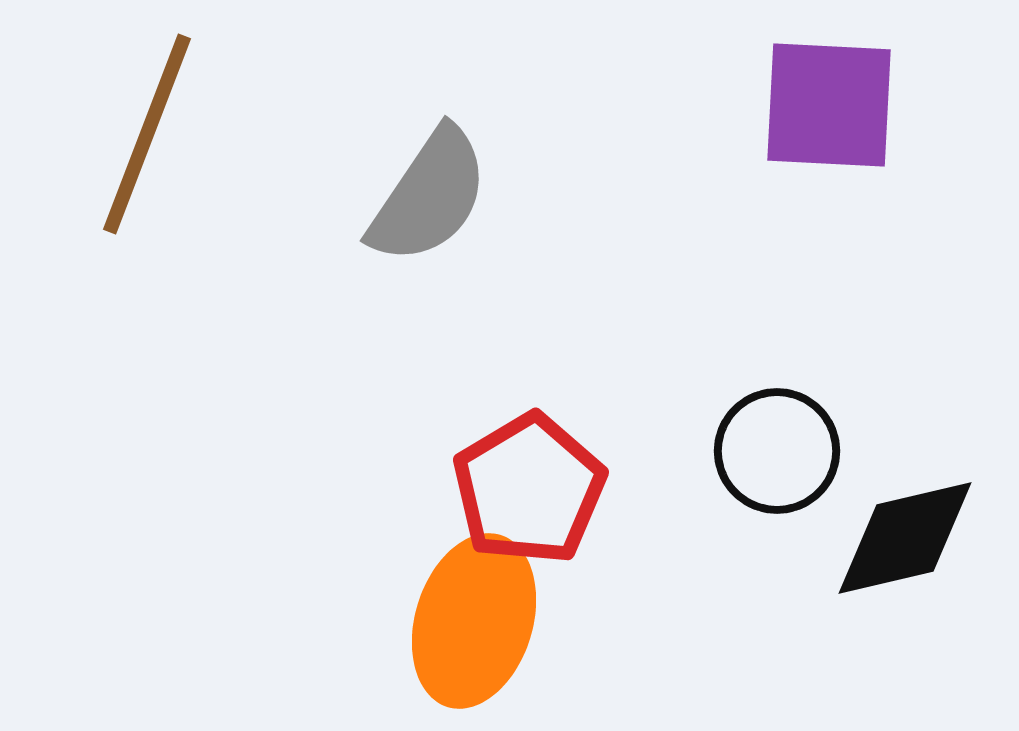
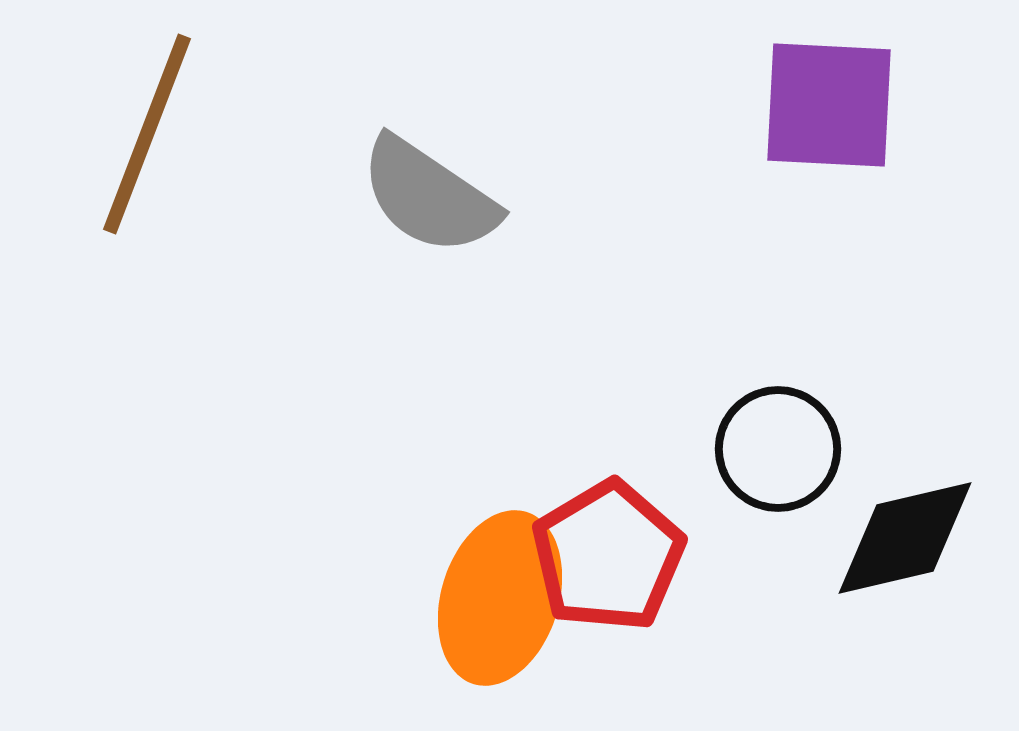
gray semicircle: rotated 90 degrees clockwise
black circle: moved 1 px right, 2 px up
red pentagon: moved 79 px right, 67 px down
orange ellipse: moved 26 px right, 23 px up
